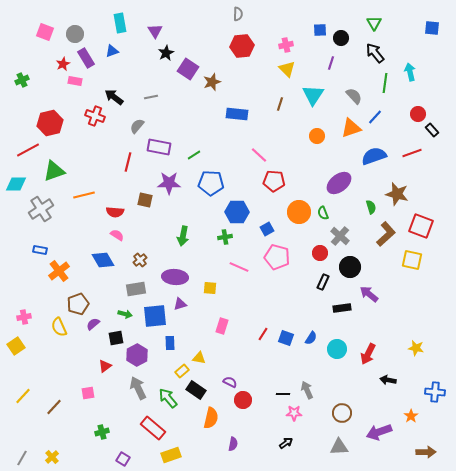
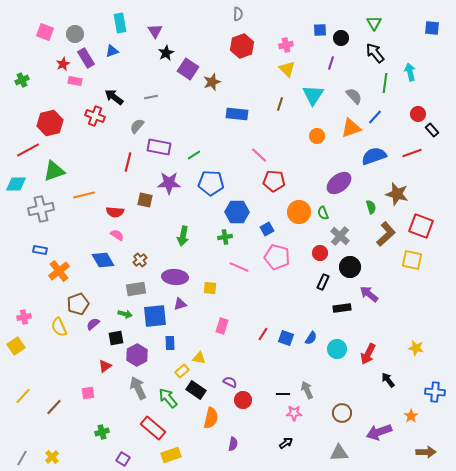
red hexagon at (242, 46): rotated 15 degrees counterclockwise
gray cross at (41, 209): rotated 20 degrees clockwise
black arrow at (388, 380): rotated 42 degrees clockwise
gray triangle at (339, 447): moved 6 px down
